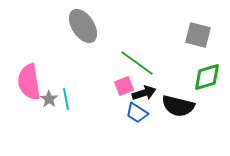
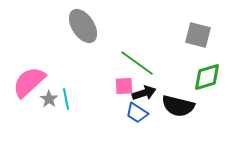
pink semicircle: rotated 57 degrees clockwise
pink square: rotated 18 degrees clockwise
